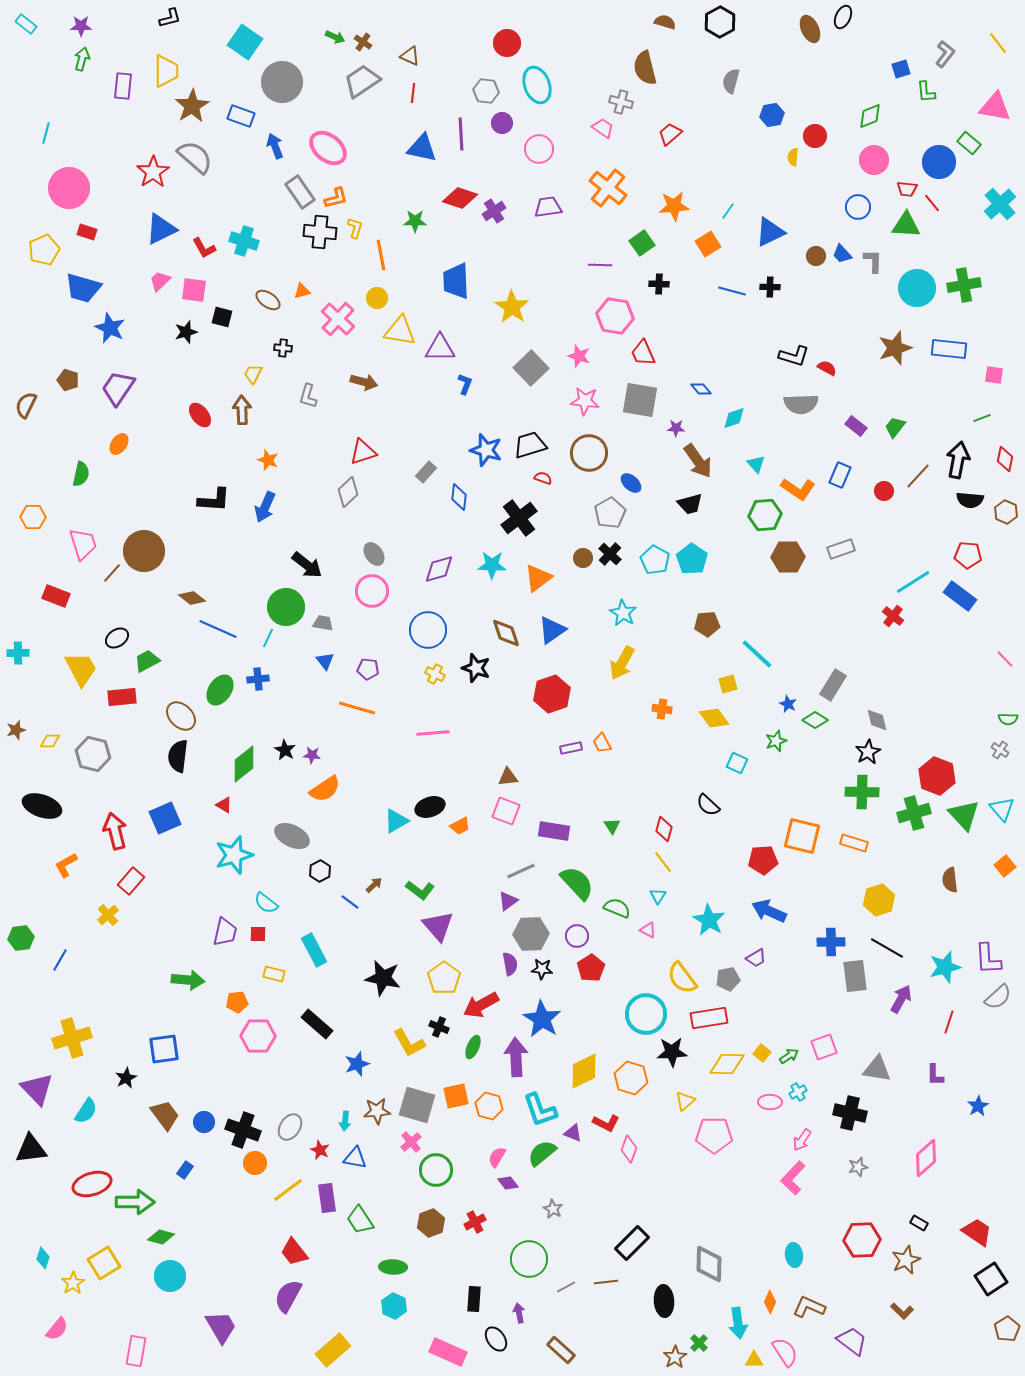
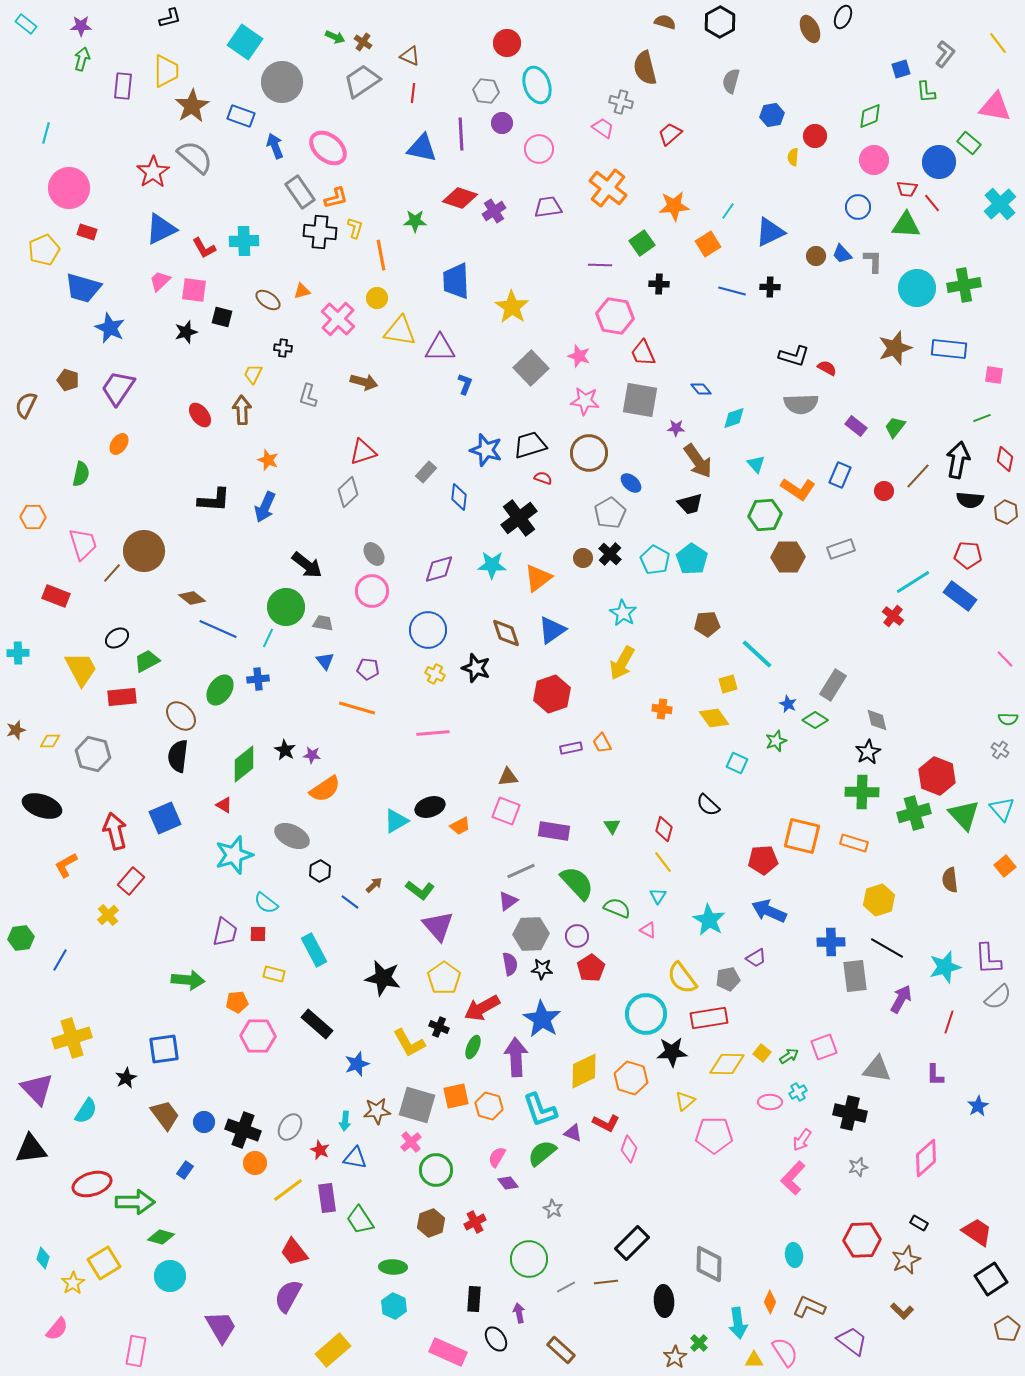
cyan cross at (244, 241): rotated 20 degrees counterclockwise
red arrow at (481, 1005): moved 1 px right, 3 px down
